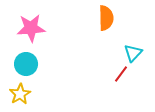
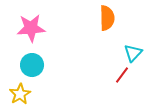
orange semicircle: moved 1 px right
cyan circle: moved 6 px right, 1 px down
red line: moved 1 px right, 1 px down
